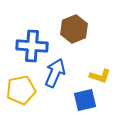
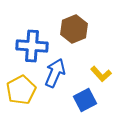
yellow L-shape: moved 1 px right, 2 px up; rotated 30 degrees clockwise
yellow pentagon: rotated 16 degrees counterclockwise
blue square: rotated 15 degrees counterclockwise
